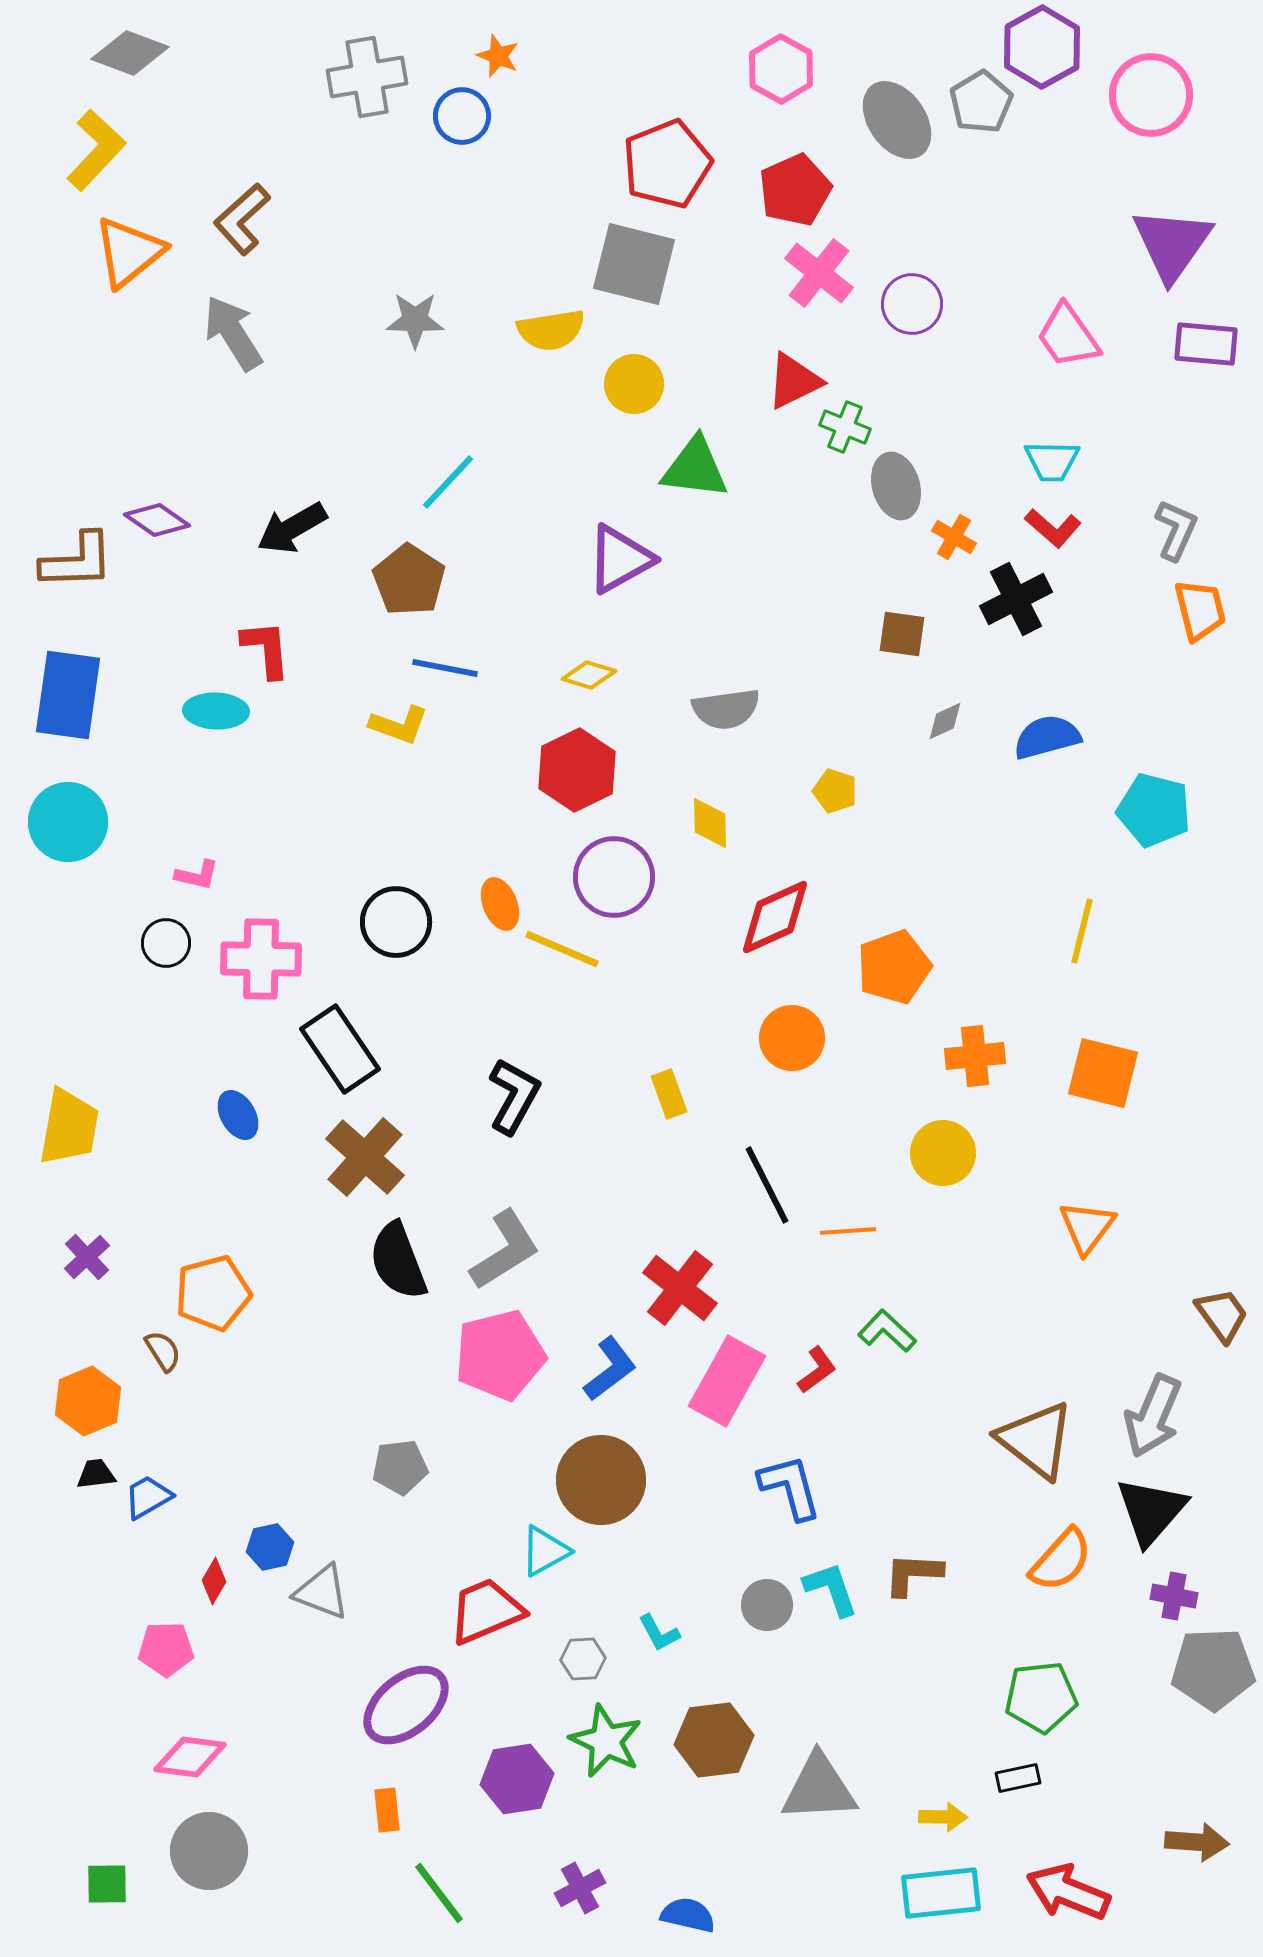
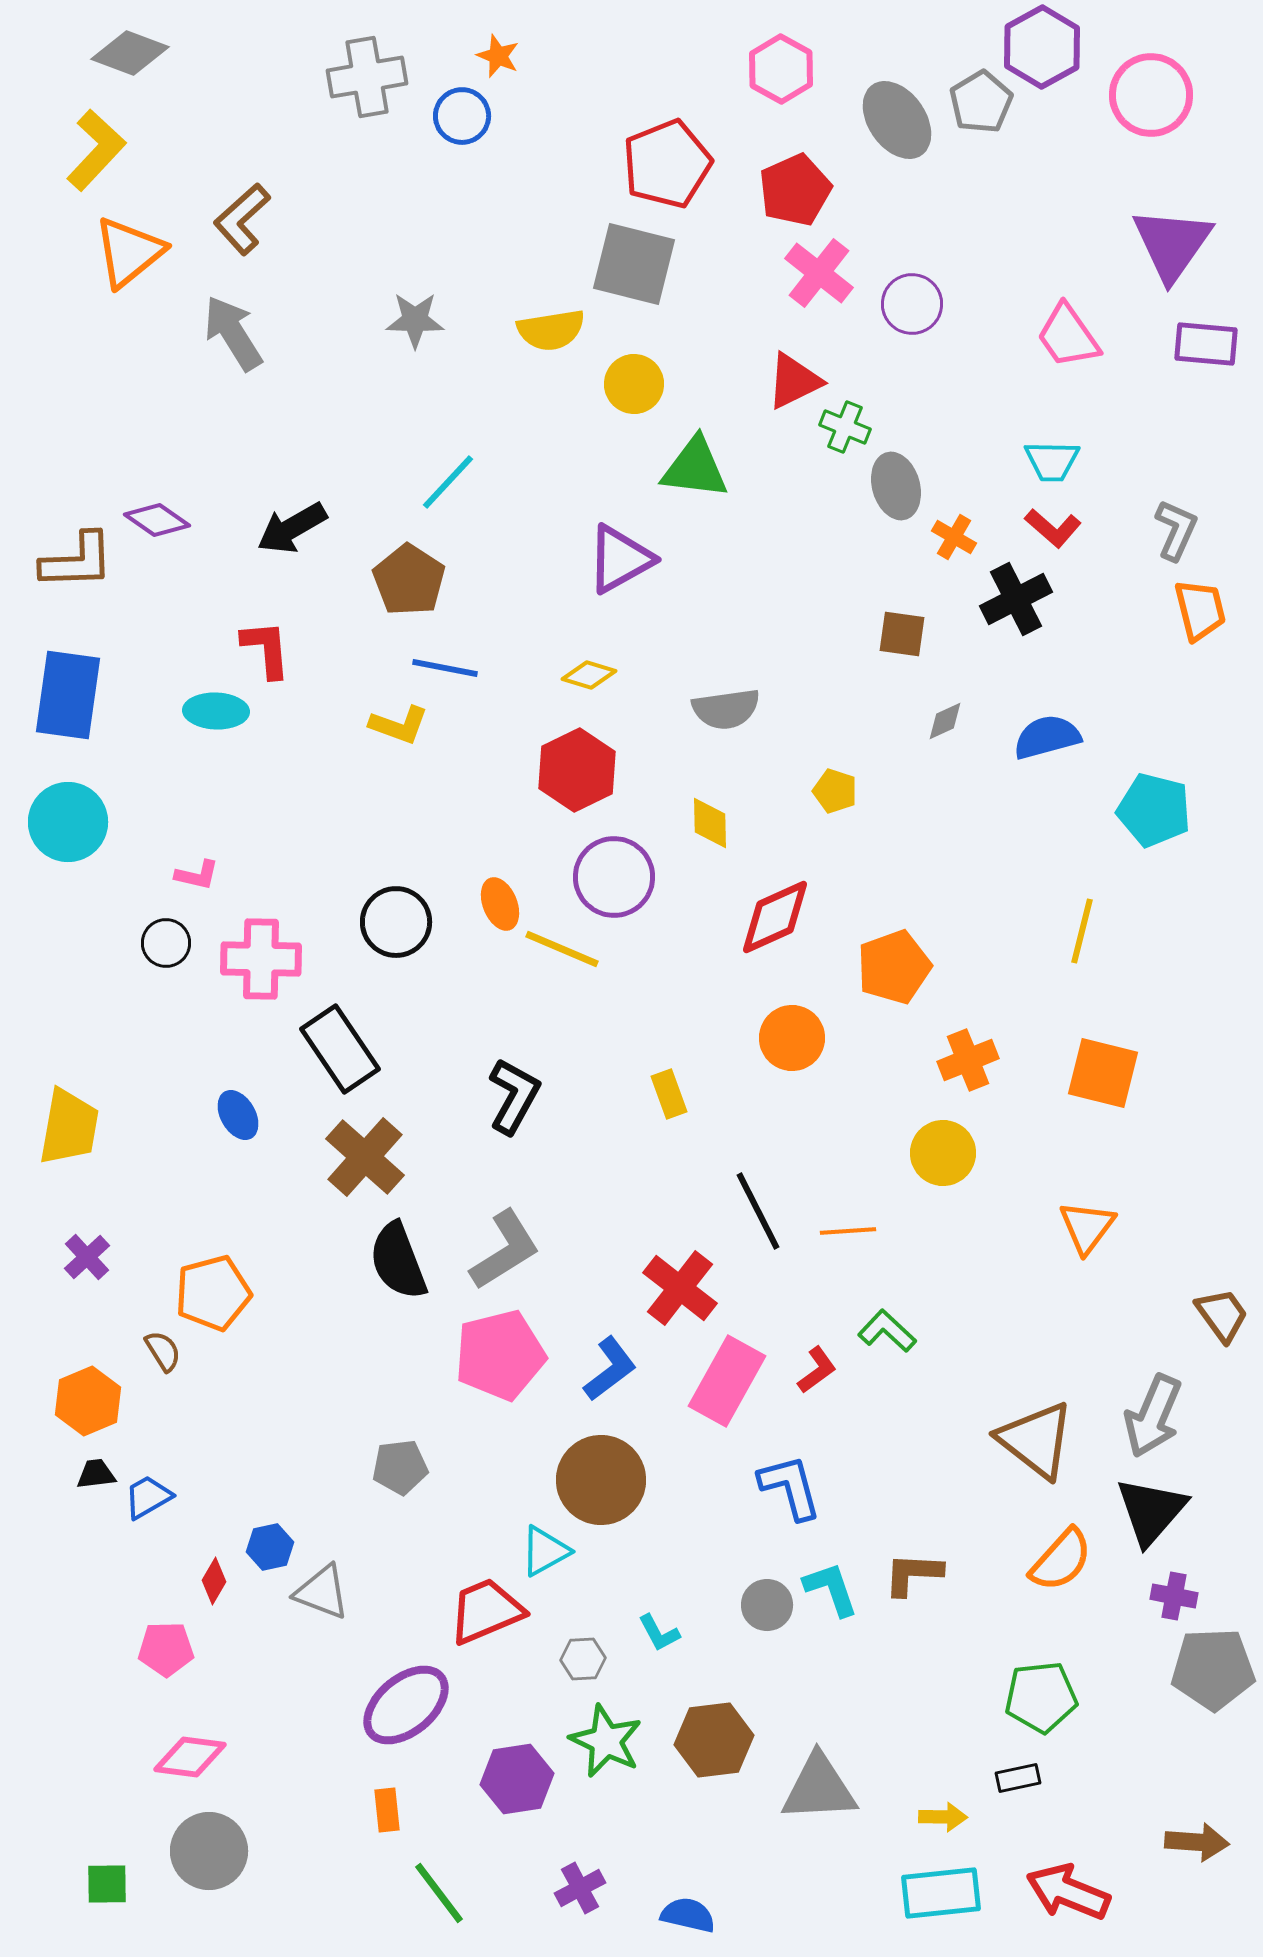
orange cross at (975, 1056): moved 7 px left, 4 px down; rotated 16 degrees counterclockwise
black line at (767, 1185): moved 9 px left, 26 px down
